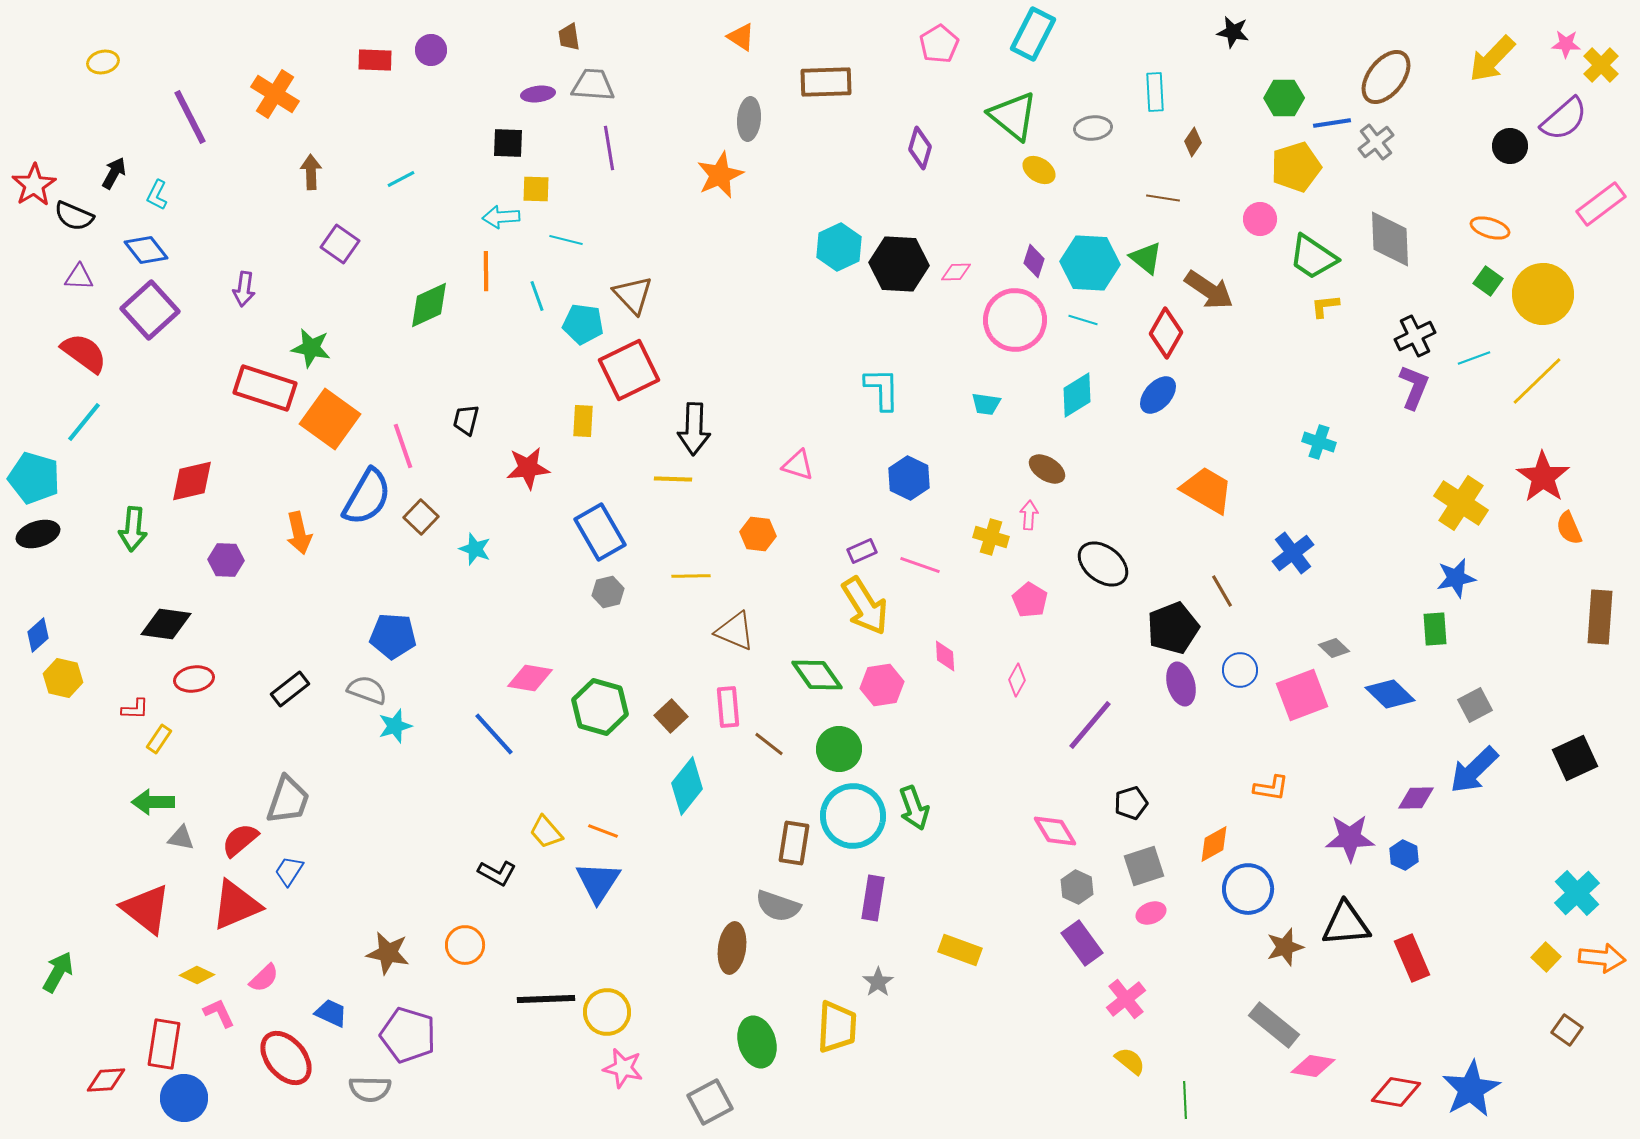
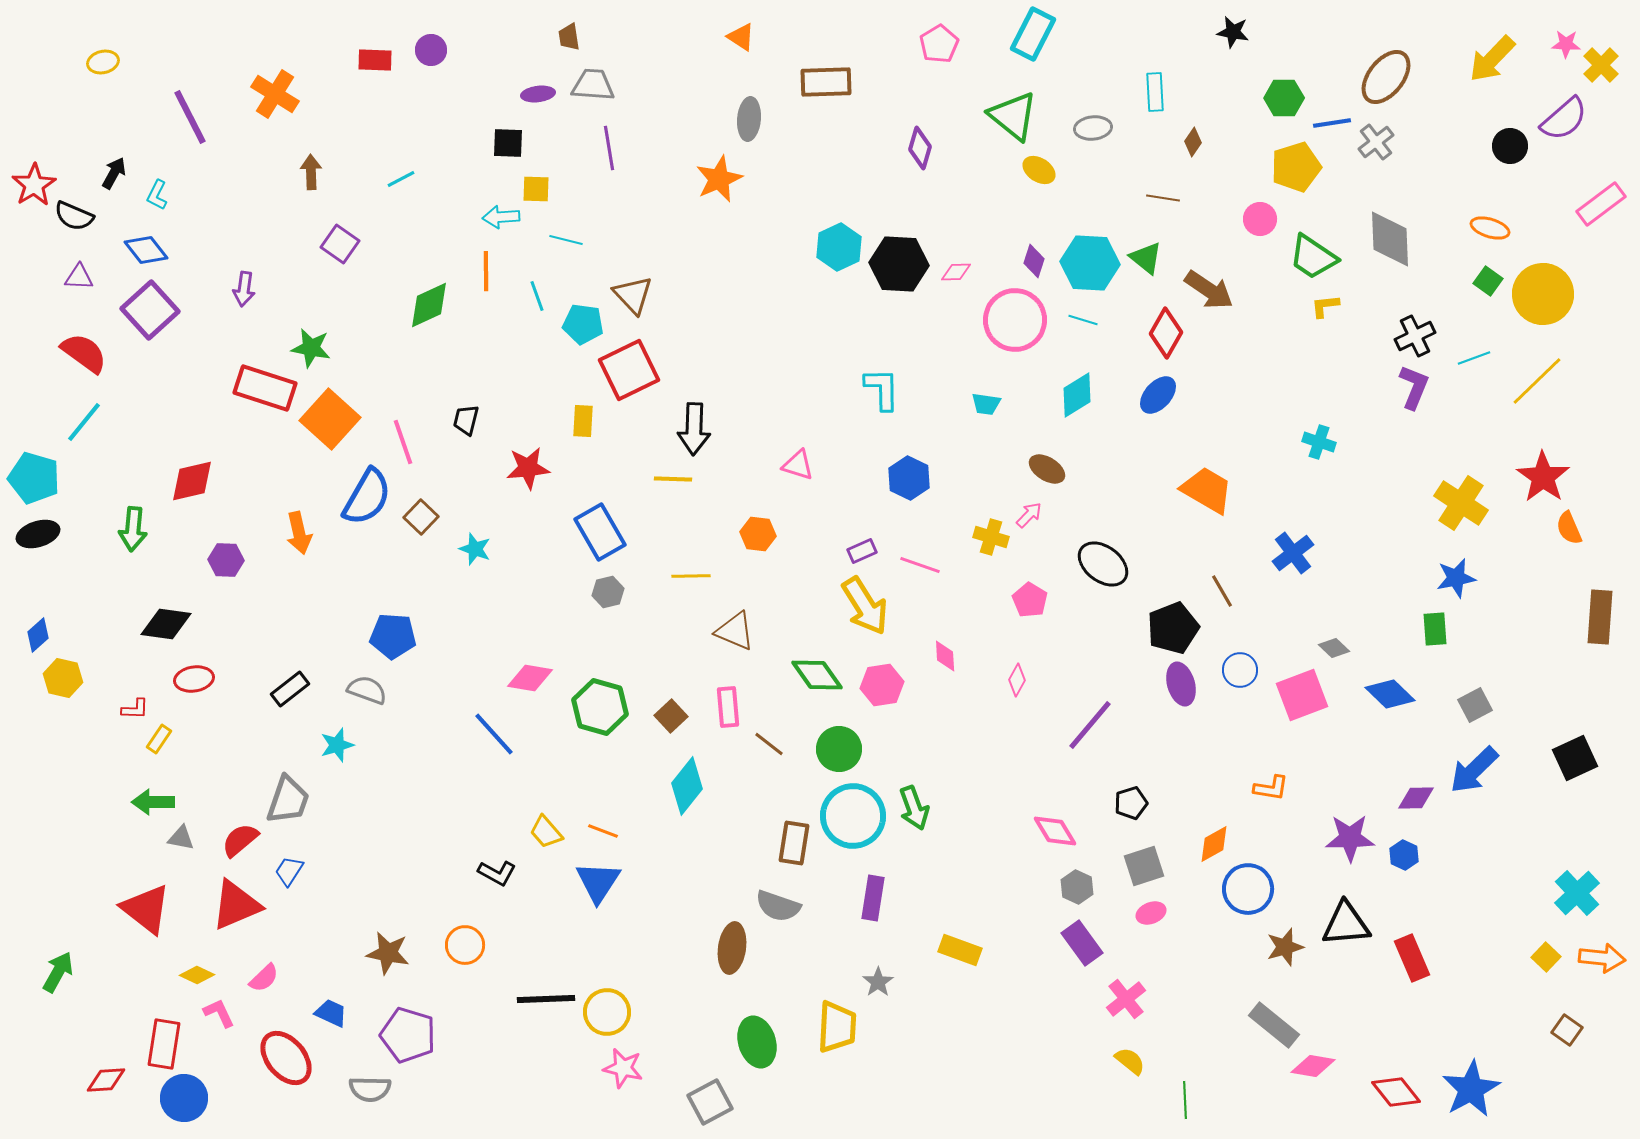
orange star at (720, 175): moved 1 px left, 4 px down
orange square at (330, 419): rotated 6 degrees clockwise
pink line at (403, 446): moved 4 px up
pink arrow at (1029, 515): rotated 40 degrees clockwise
cyan star at (395, 726): moved 58 px left, 19 px down
red diamond at (1396, 1092): rotated 42 degrees clockwise
